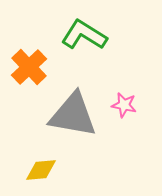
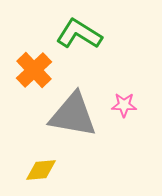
green L-shape: moved 5 px left, 1 px up
orange cross: moved 5 px right, 3 px down
pink star: rotated 10 degrees counterclockwise
